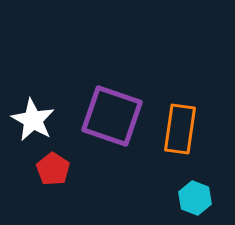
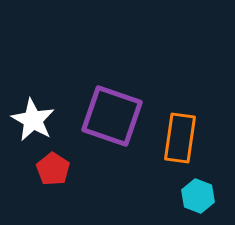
orange rectangle: moved 9 px down
cyan hexagon: moved 3 px right, 2 px up
